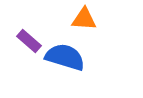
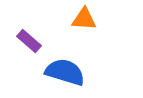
blue semicircle: moved 15 px down
